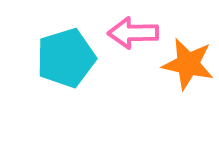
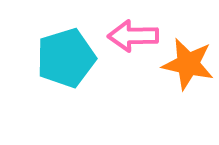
pink arrow: moved 3 px down
